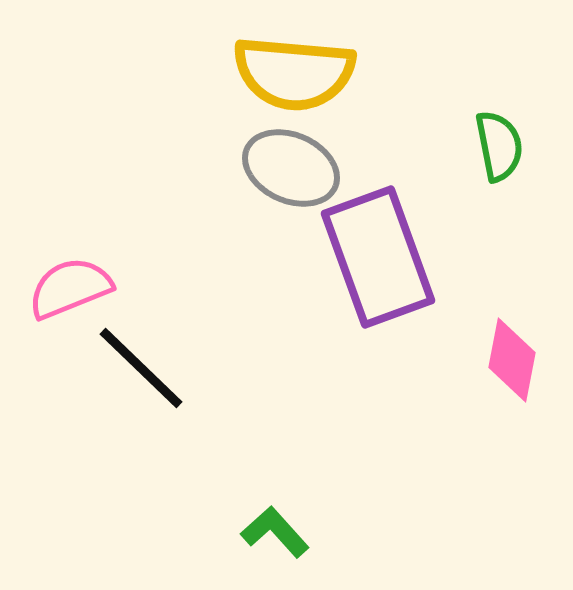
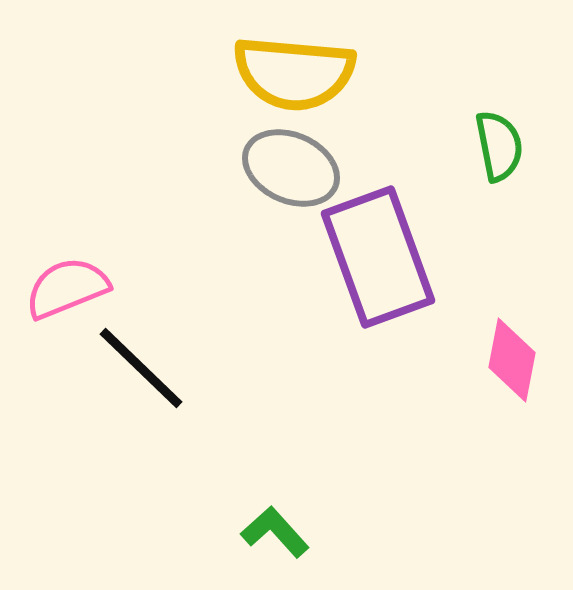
pink semicircle: moved 3 px left
